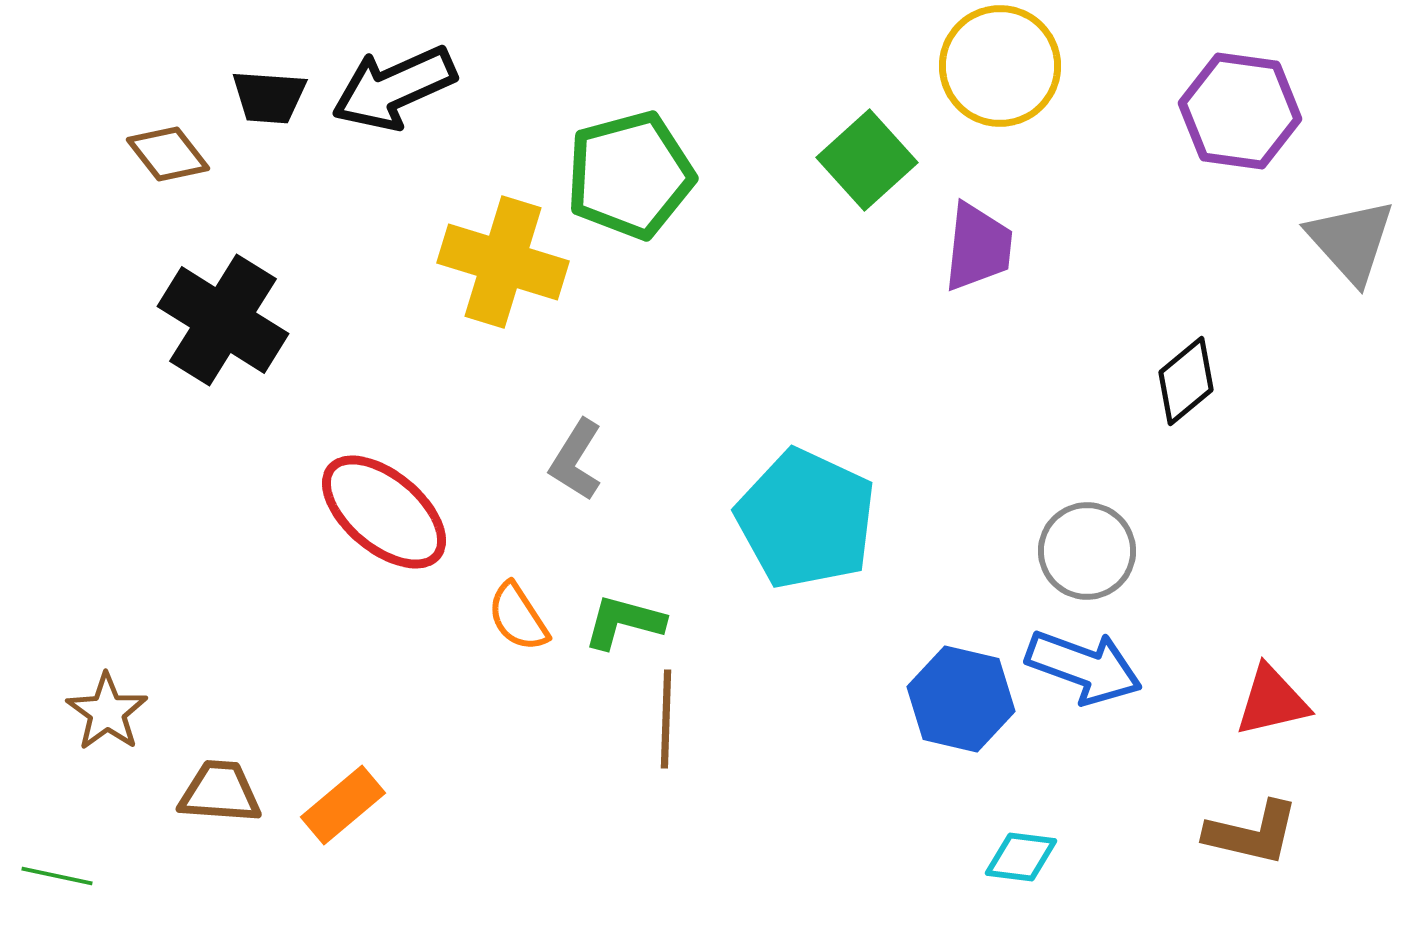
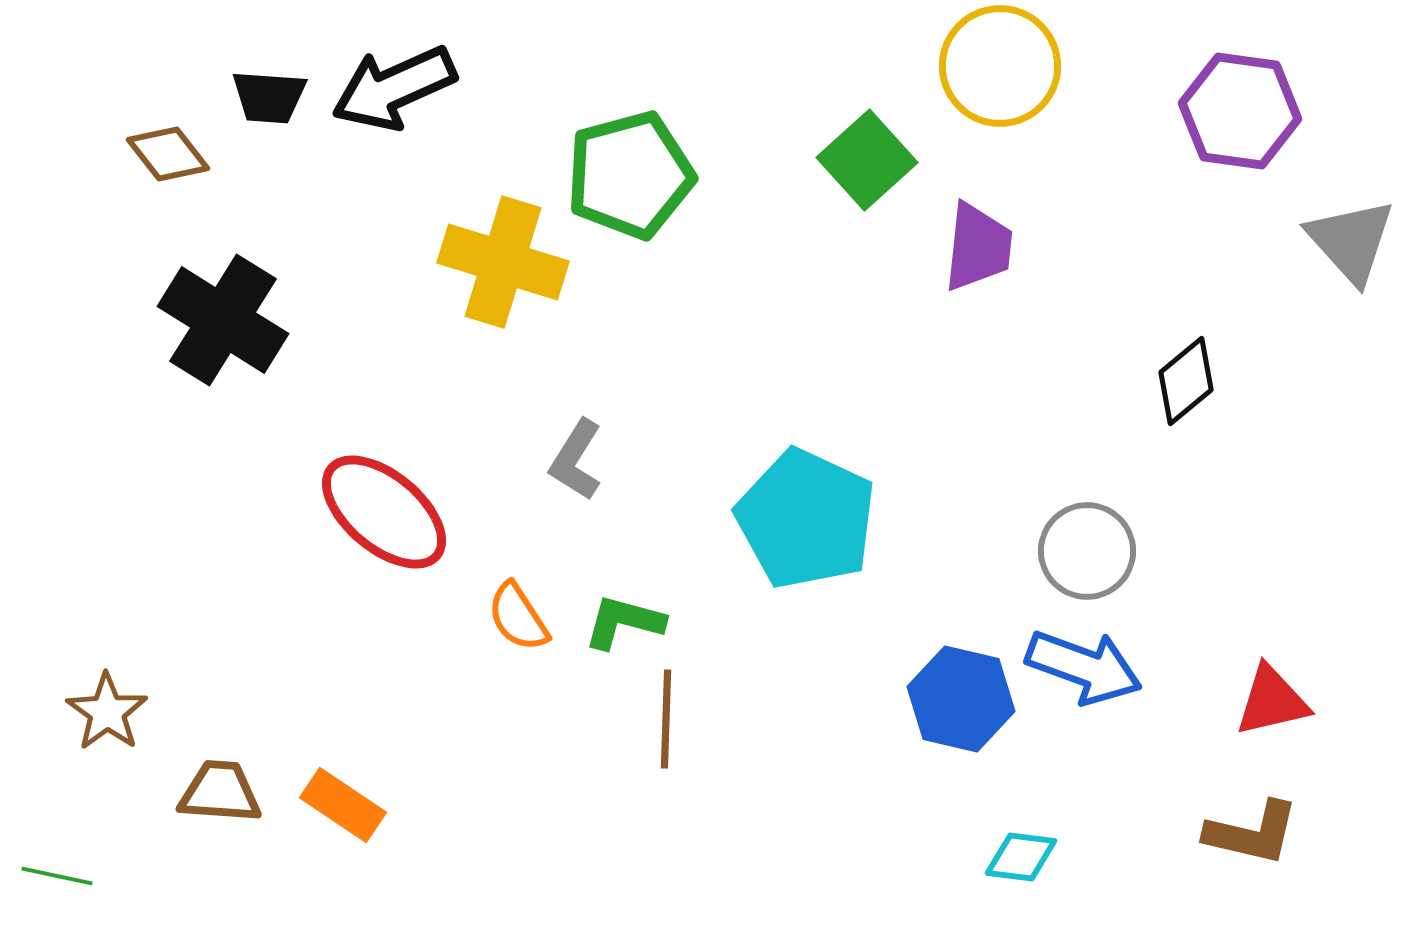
orange rectangle: rotated 74 degrees clockwise
